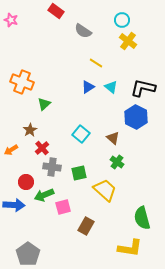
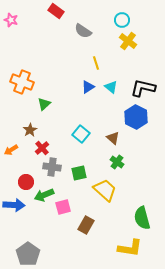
yellow line: rotated 40 degrees clockwise
brown rectangle: moved 1 px up
